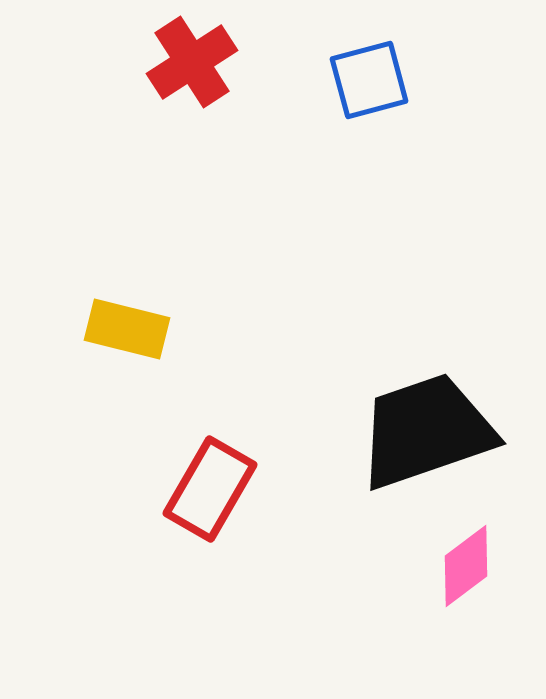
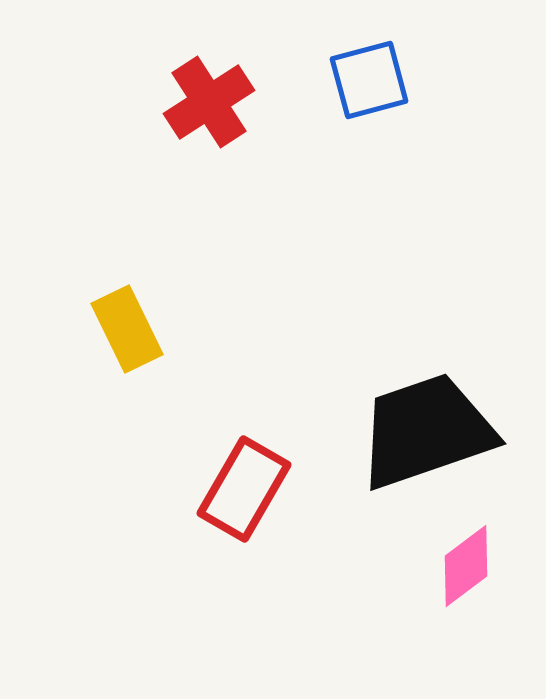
red cross: moved 17 px right, 40 px down
yellow rectangle: rotated 50 degrees clockwise
red rectangle: moved 34 px right
